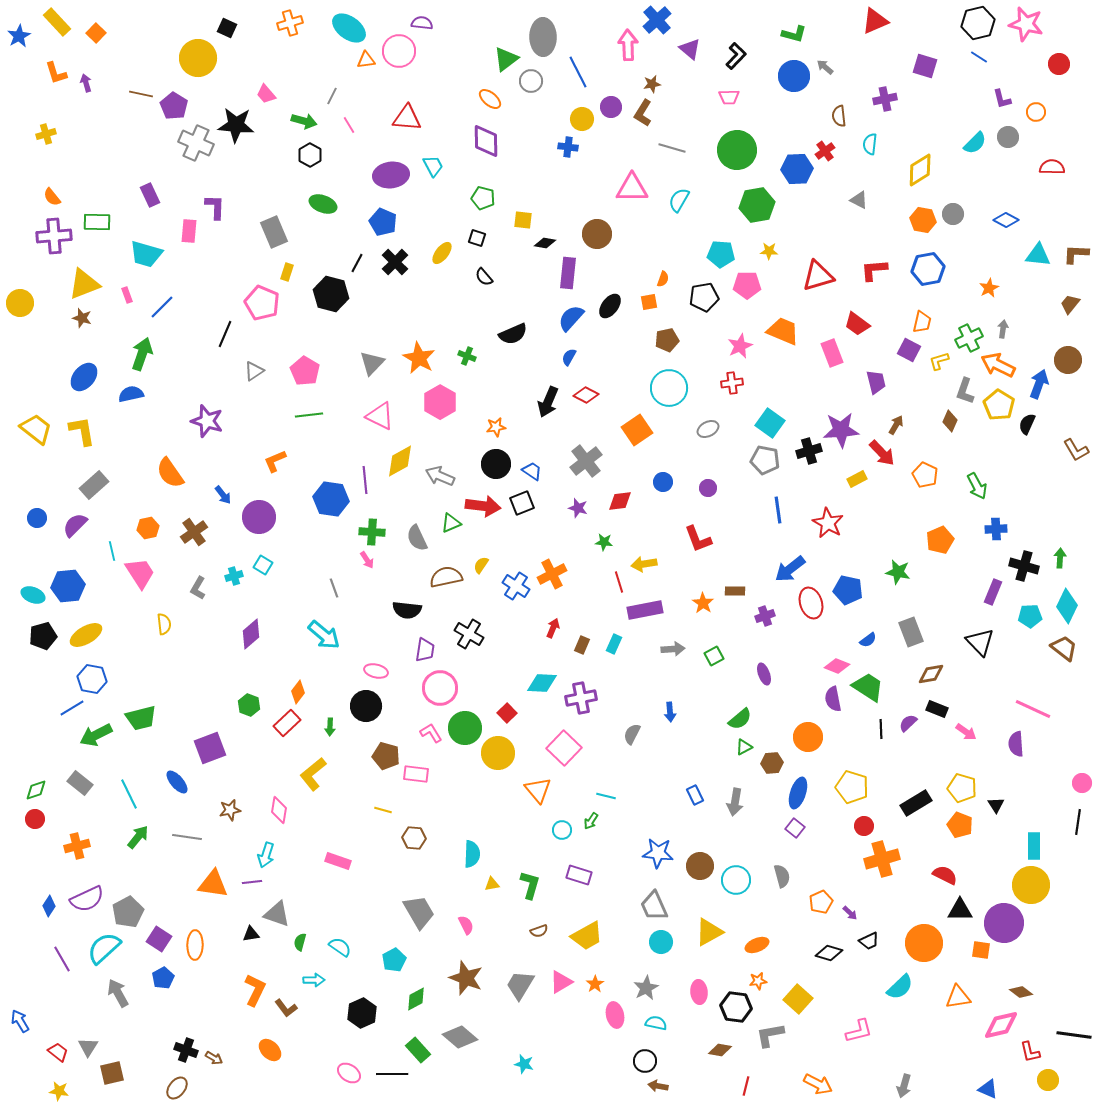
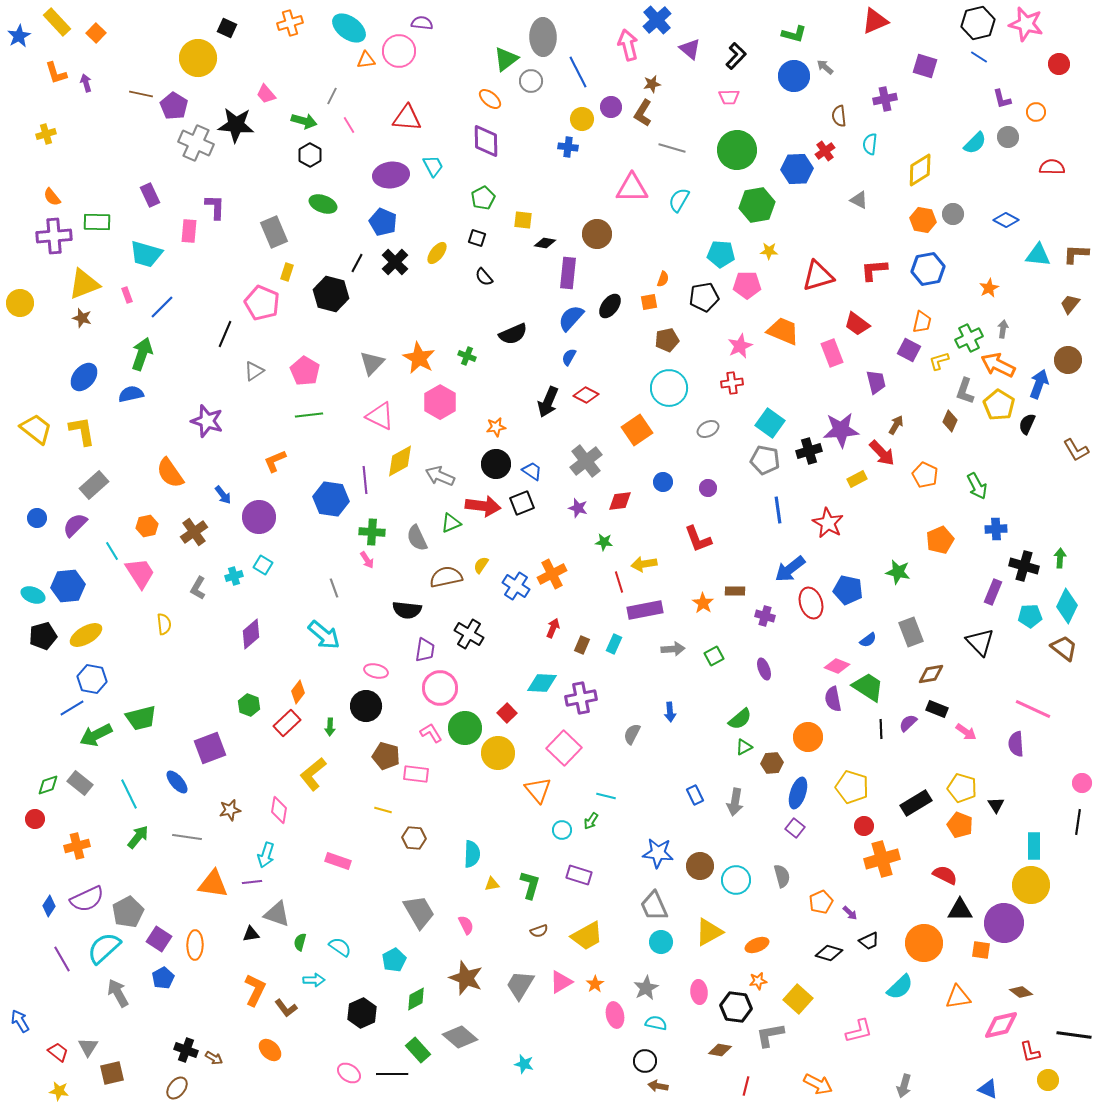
pink arrow at (628, 45): rotated 12 degrees counterclockwise
green pentagon at (483, 198): rotated 30 degrees clockwise
yellow ellipse at (442, 253): moved 5 px left
orange hexagon at (148, 528): moved 1 px left, 2 px up
cyan line at (112, 551): rotated 18 degrees counterclockwise
purple cross at (765, 616): rotated 36 degrees clockwise
purple ellipse at (764, 674): moved 5 px up
green diamond at (36, 790): moved 12 px right, 5 px up
